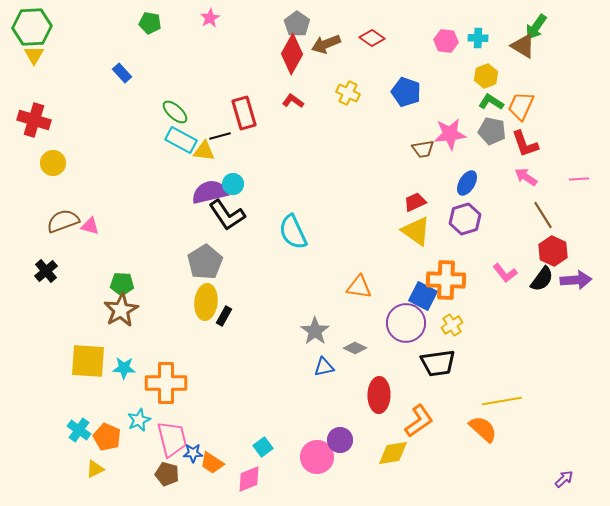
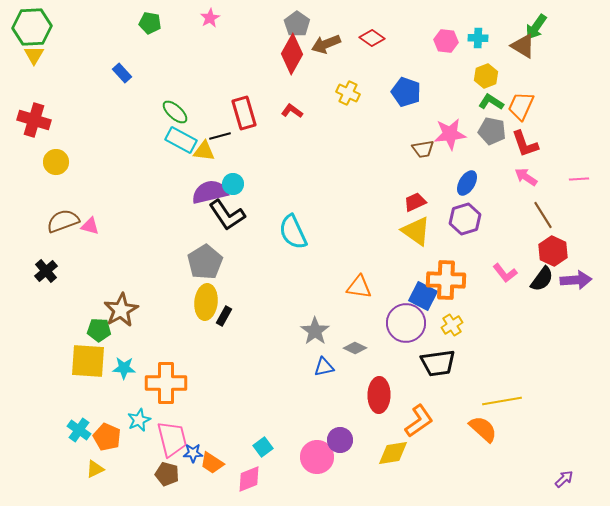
red L-shape at (293, 101): moved 1 px left, 10 px down
yellow circle at (53, 163): moved 3 px right, 1 px up
green pentagon at (122, 284): moved 23 px left, 46 px down
